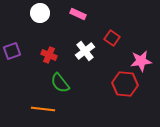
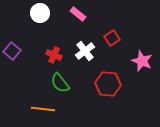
pink rectangle: rotated 14 degrees clockwise
red square: rotated 21 degrees clockwise
purple square: rotated 30 degrees counterclockwise
red cross: moved 5 px right
pink star: moved 1 px right; rotated 30 degrees clockwise
red hexagon: moved 17 px left
